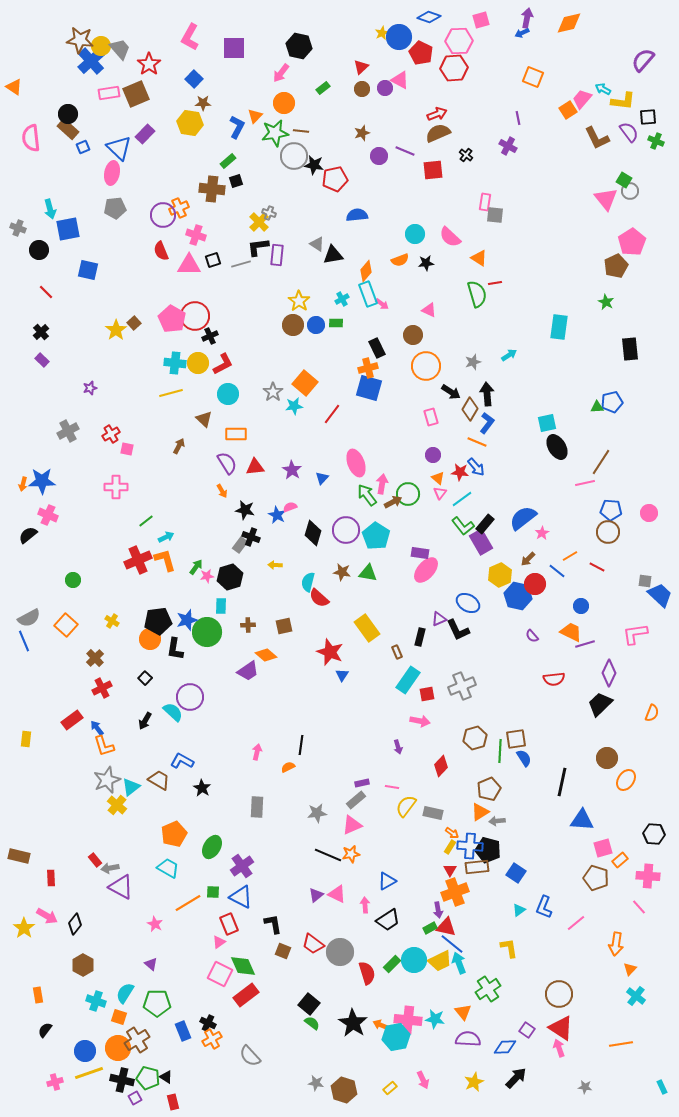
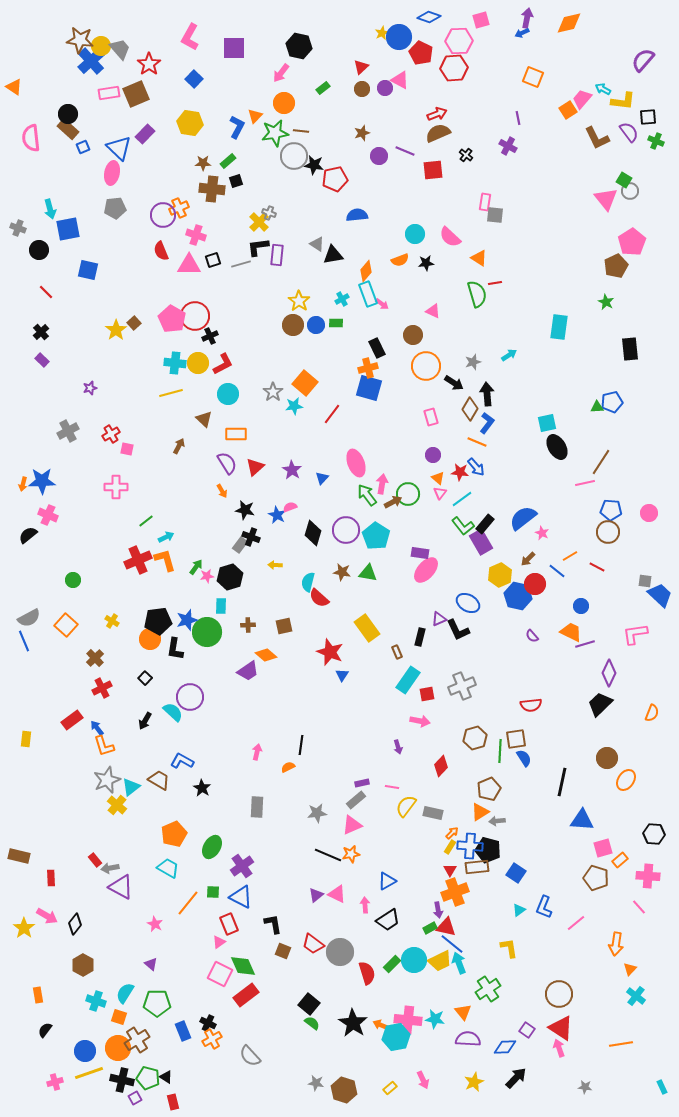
brown star at (203, 103): moved 60 px down
pink triangle at (429, 310): moved 4 px right, 1 px down
black arrow at (451, 392): moved 3 px right, 9 px up
red triangle at (255, 467): rotated 36 degrees counterclockwise
pink star at (542, 533): rotated 16 degrees counterclockwise
red semicircle at (554, 679): moved 23 px left, 26 px down
orange arrow at (452, 833): rotated 80 degrees counterclockwise
orange line at (188, 903): rotated 20 degrees counterclockwise
